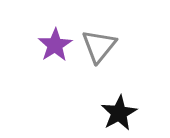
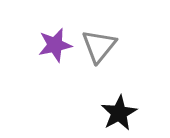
purple star: rotated 20 degrees clockwise
